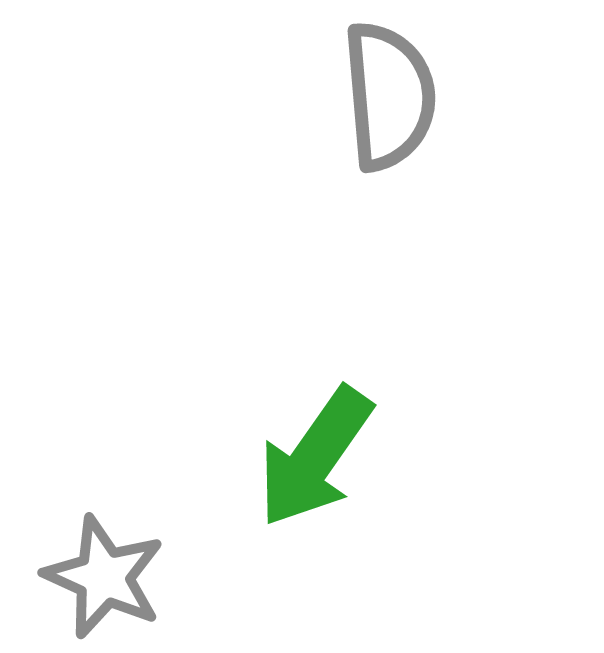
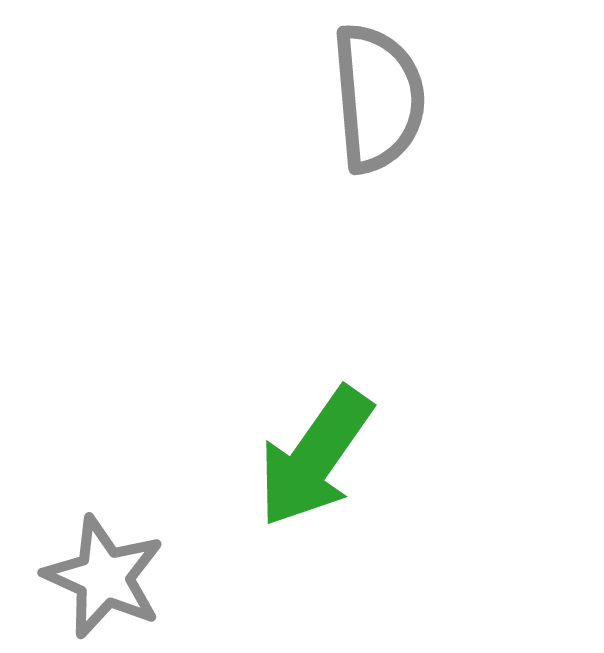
gray semicircle: moved 11 px left, 2 px down
